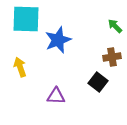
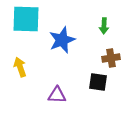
green arrow: moved 11 px left; rotated 133 degrees counterclockwise
blue star: moved 4 px right
brown cross: moved 1 px left, 1 px down
black square: rotated 30 degrees counterclockwise
purple triangle: moved 1 px right, 1 px up
